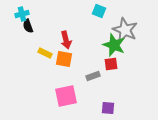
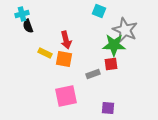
green star: rotated 20 degrees counterclockwise
gray rectangle: moved 2 px up
